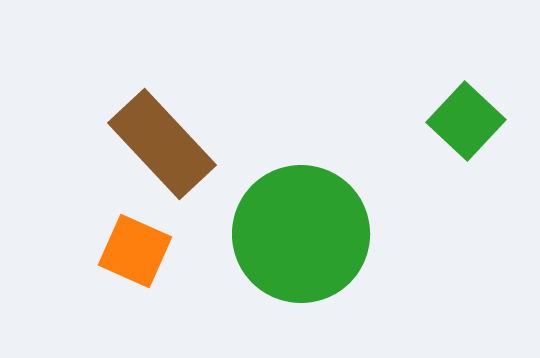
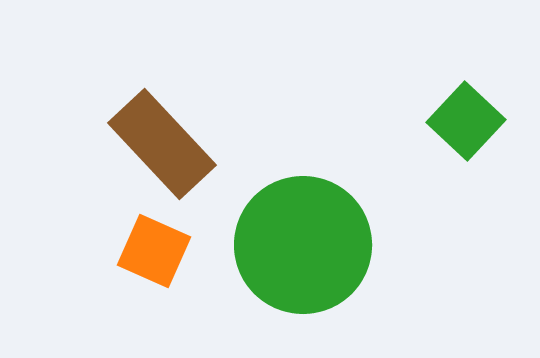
green circle: moved 2 px right, 11 px down
orange square: moved 19 px right
